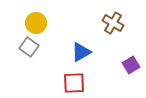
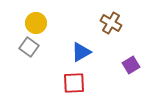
brown cross: moved 2 px left
